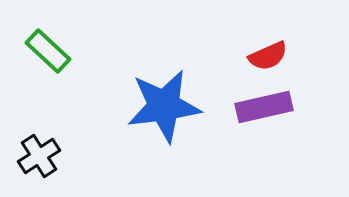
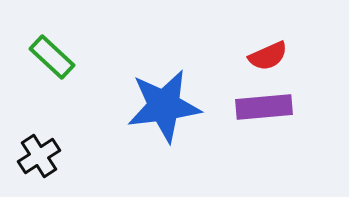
green rectangle: moved 4 px right, 6 px down
purple rectangle: rotated 8 degrees clockwise
